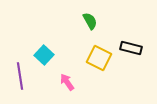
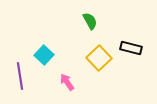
yellow square: rotated 20 degrees clockwise
